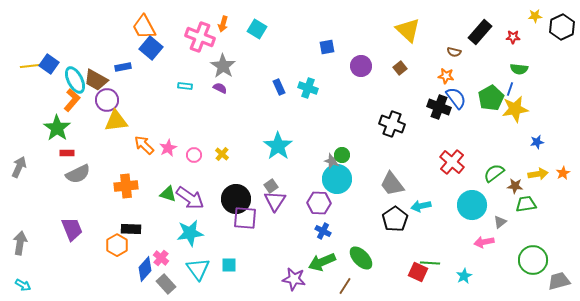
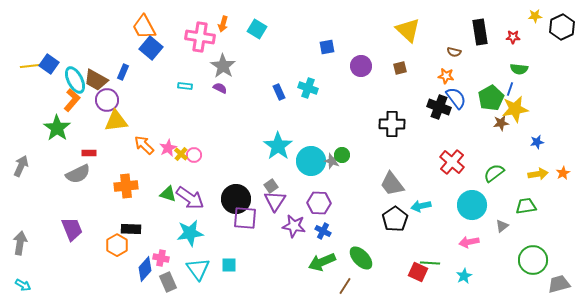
black rectangle at (480, 32): rotated 50 degrees counterclockwise
pink cross at (200, 37): rotated 12 degrees counterclockwise
blue rectangle at (123, 67): moved 5 px down; rotated 56 degrees counterclockwise
brown square at (400, 68): rotated 24 degrees clockwise
blue rectangle at (279, 87): moved 5 px down
black cross at (392, 124): rotated 20 degrees counterclockwise
red rectangle at (67, 153): moved 22 px right
yellow cross at (222, 154): moved 41 px left
gray arrow at (19, 167): moved 2 px right, 1 px up
cyan circle at (337, 179): moved 26 px left, 18 px up
brown star at (515, 186): moved 14 px left, 63 px up; rotated 14 degrees counterclockwise
green trapezoid at (526, 204): moved 2 px down
gray triangle at (500, 222): moved 2 px right, 4 px down
pink arrow at (484, 242): moved 15 px left
pink cross at (161, 258): rotated 28 degrees counterclockwise
purple star at (294, 279): moved 53 px up
gray trapezoid at (559, 281): moved 3 px down
gray rectangle at (166, 284): moved 2 px right, 2 px up; rotated 18 degrees clockwise
